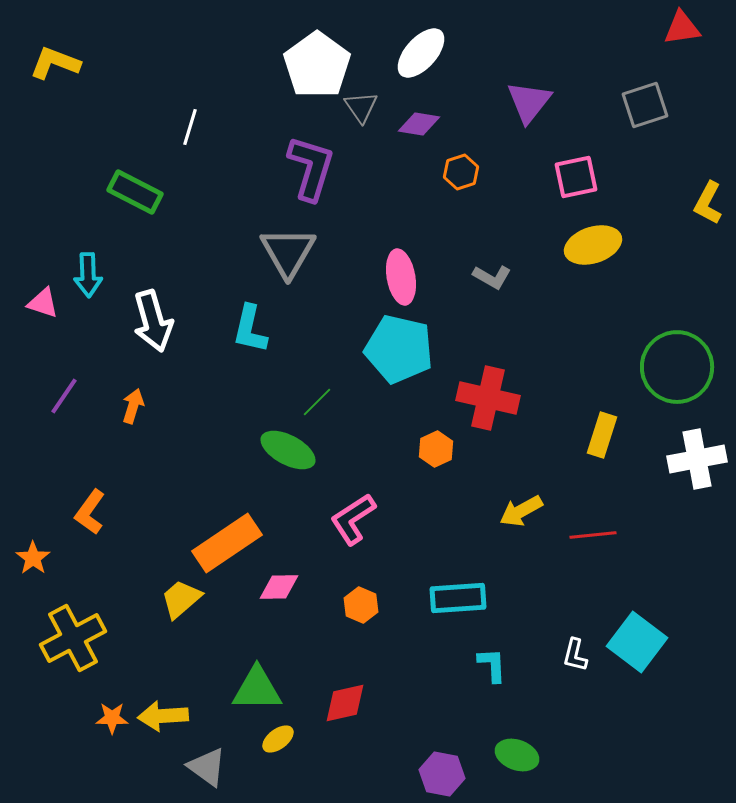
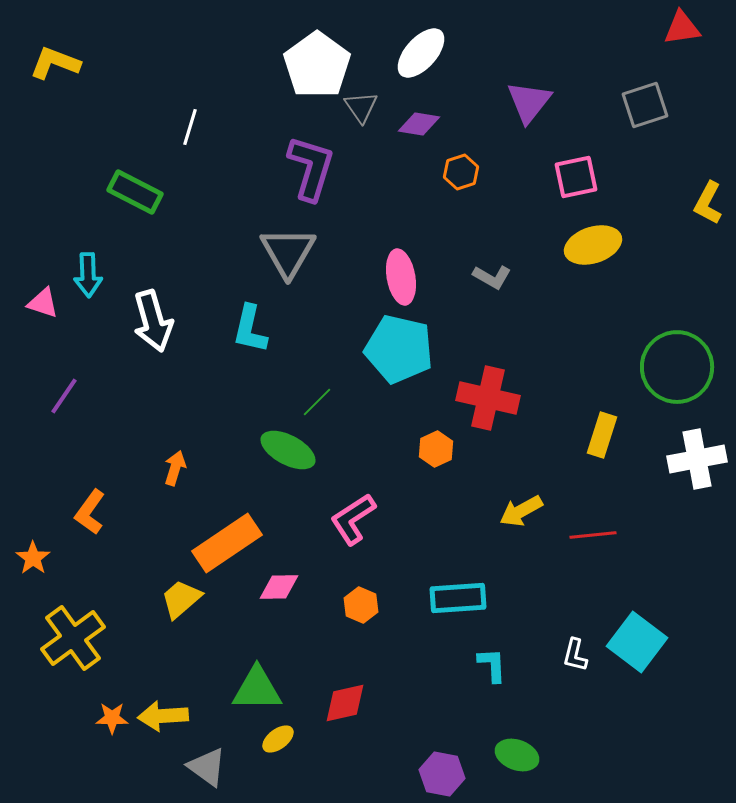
orange arrow at (133, 406): moved 42 px right, 62 px down
yellow cross at (73, 638): rotated 8 degrees counterclockwise
